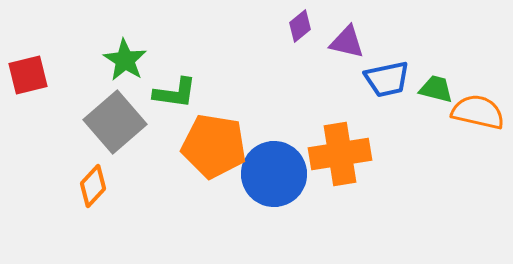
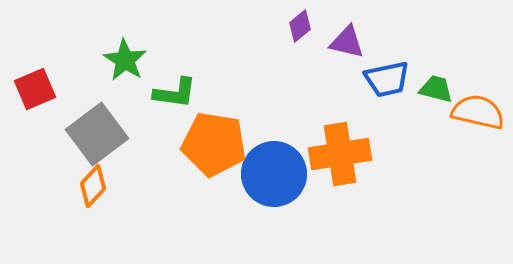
red square: moved 7 px right, 14 px down; rotated 9 degrees counterclockwise
gray square: moved 18 px left, 12 px down; rotated 4 degrees clockwise
orange pentagon: moved 2 px up
